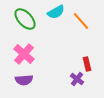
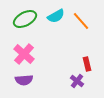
cyan semicircle: moved 4 px down
green ellipse: rotated 75 degrees counterclockwise
purple cross: moved 2 px down
